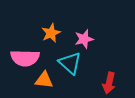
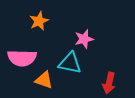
orange star: moved 12 px left, 12 px up
pink semicircle: moved 3 px left
cyan triangle: rotated 30 degrees counterclockwise
orange triangle: rotated 12 degrees clockwise
